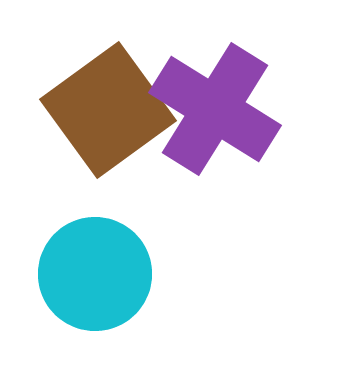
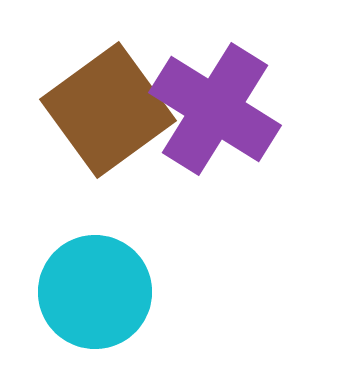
cyan circle: moved 18 px down
